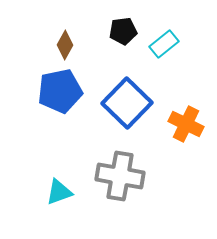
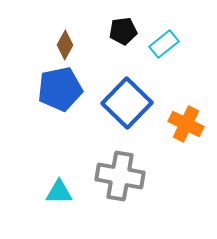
blue pentagon: moved 2 px up
cyan triangle: rotated 20 degrees clockwise
